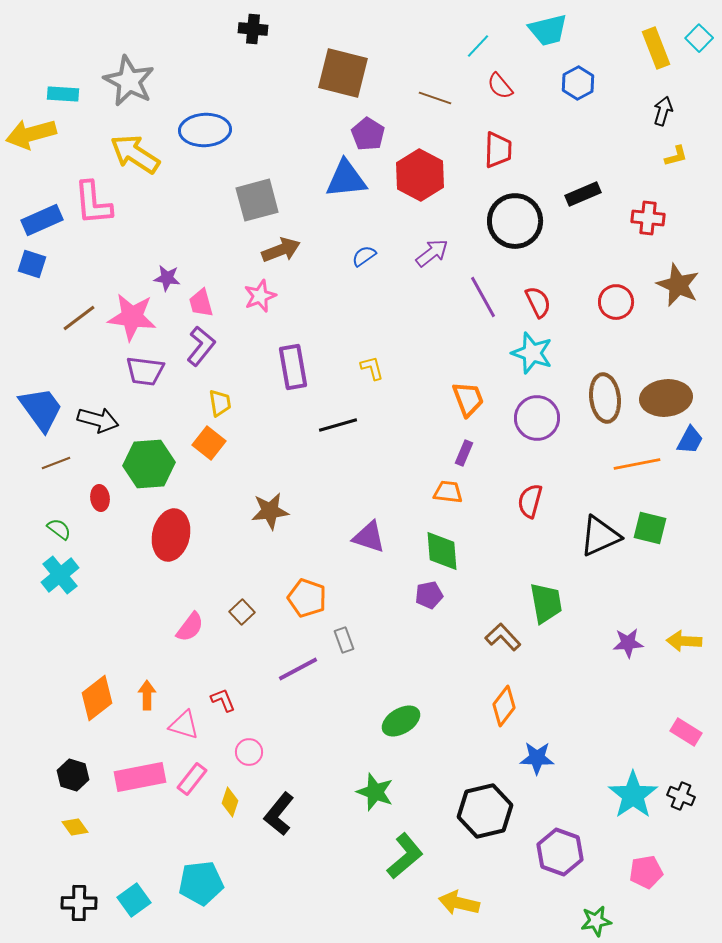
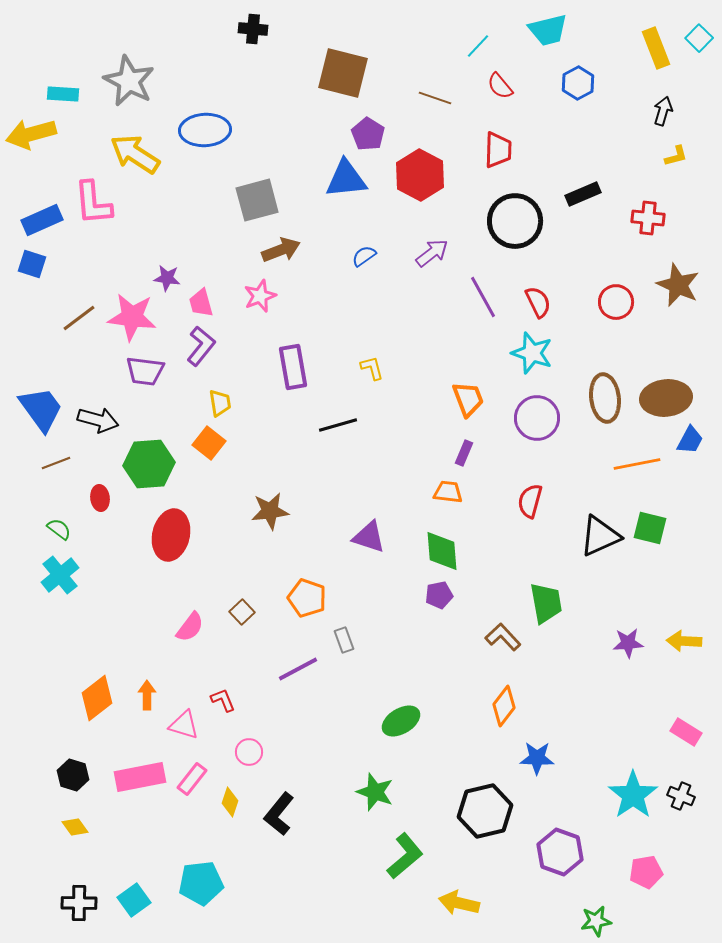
purple pentagon at (429, 595): moved 10 px right
